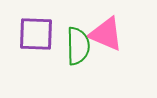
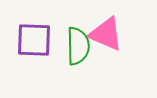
purple square: moved 2 px left, 6 px down
